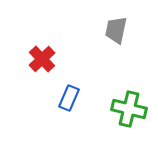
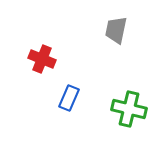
red cross: rotated 24 degrees counterclockwise
